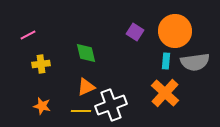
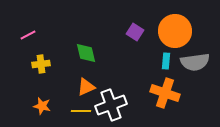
orange cross: rotated 24 degrees counterclockwise
